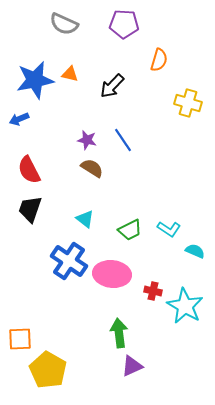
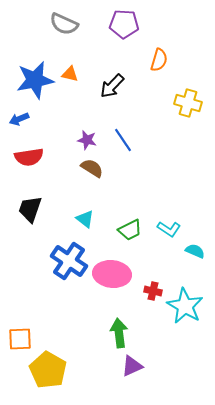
red semicircle: moved 13 px up; rotated 72 degrees counterclockwise
